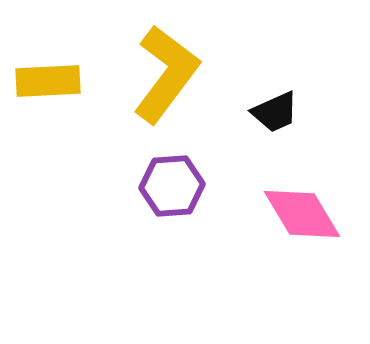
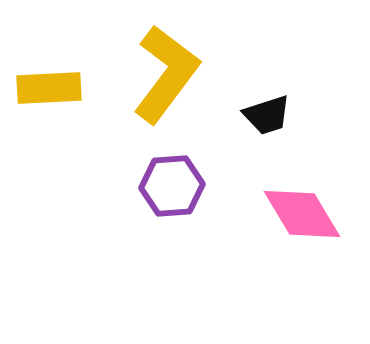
yellow rectangle: moved 1 px right, 7 px down
black trapezoid: moved 8 px left, 3 px down; rotated 6 degrees clockwise
